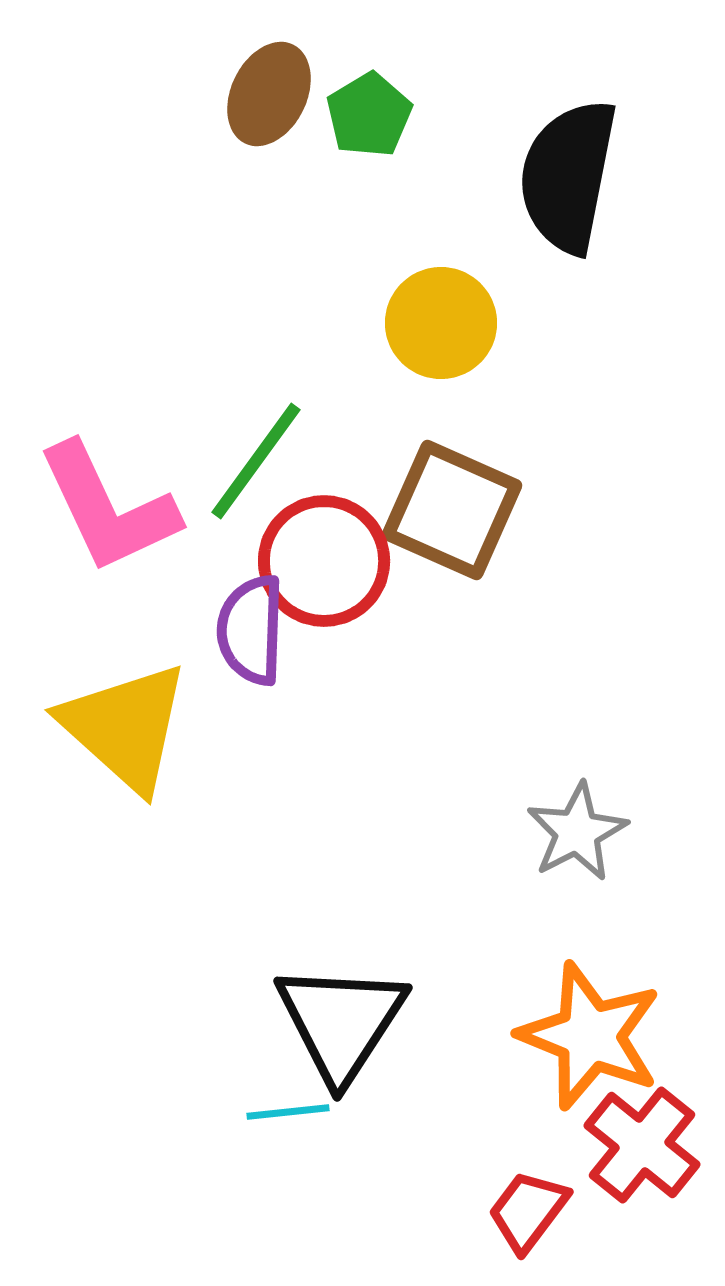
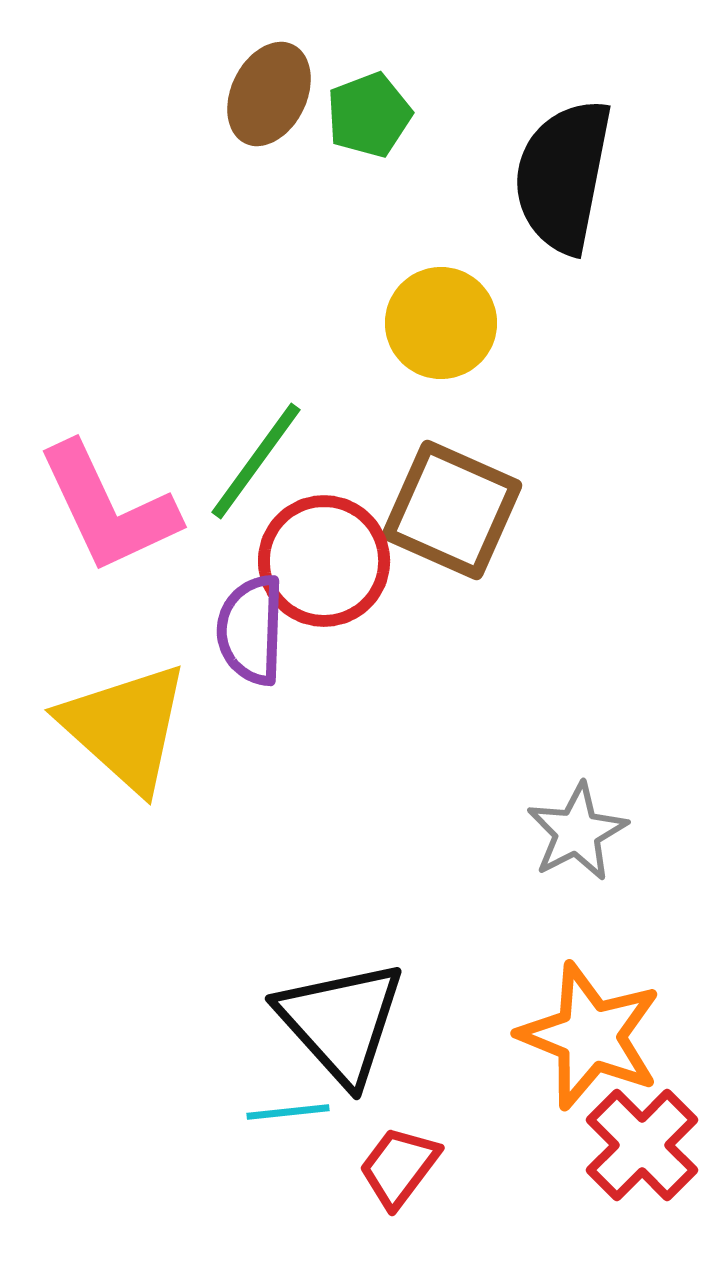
green pentagon: rotated 10 degrees clockwise
black semicircle: moved 5 px left
black triangle: rotated 15 degrees counterclockwise
red cross: rotated 6 degrees clockwise
red trapezoid: moved 129 px left, 44 px up
